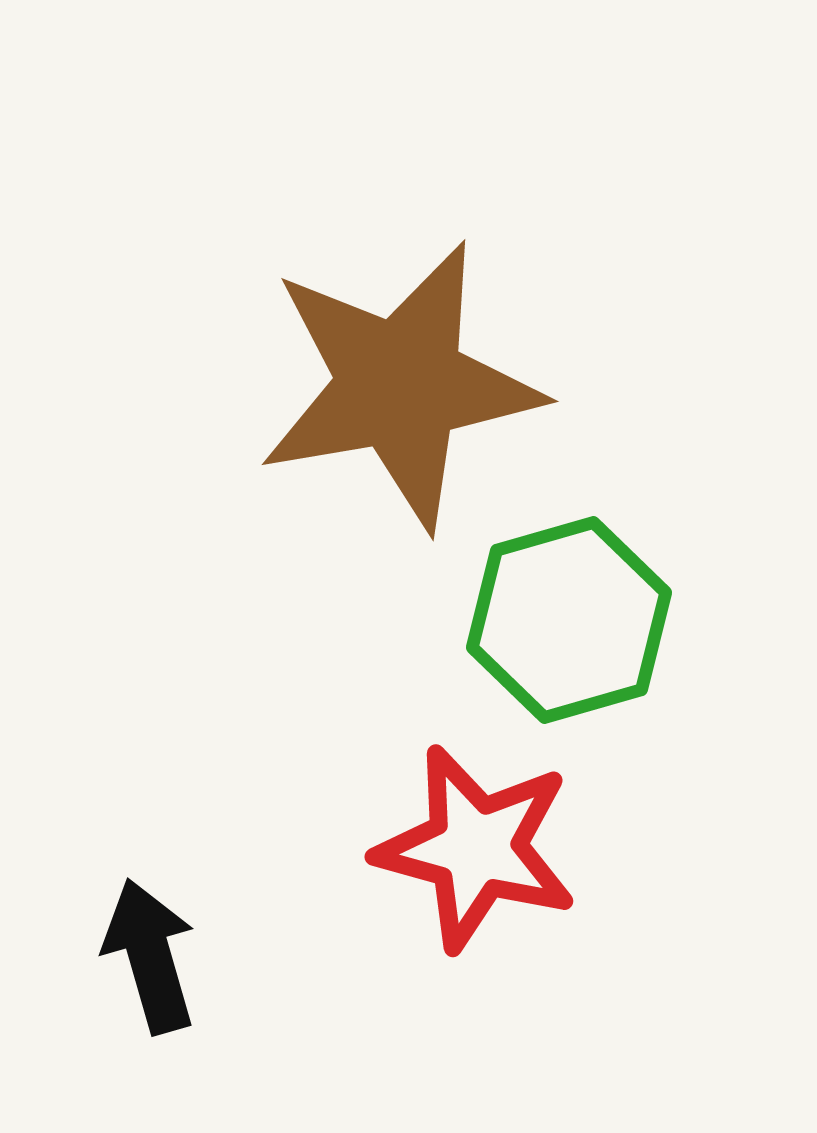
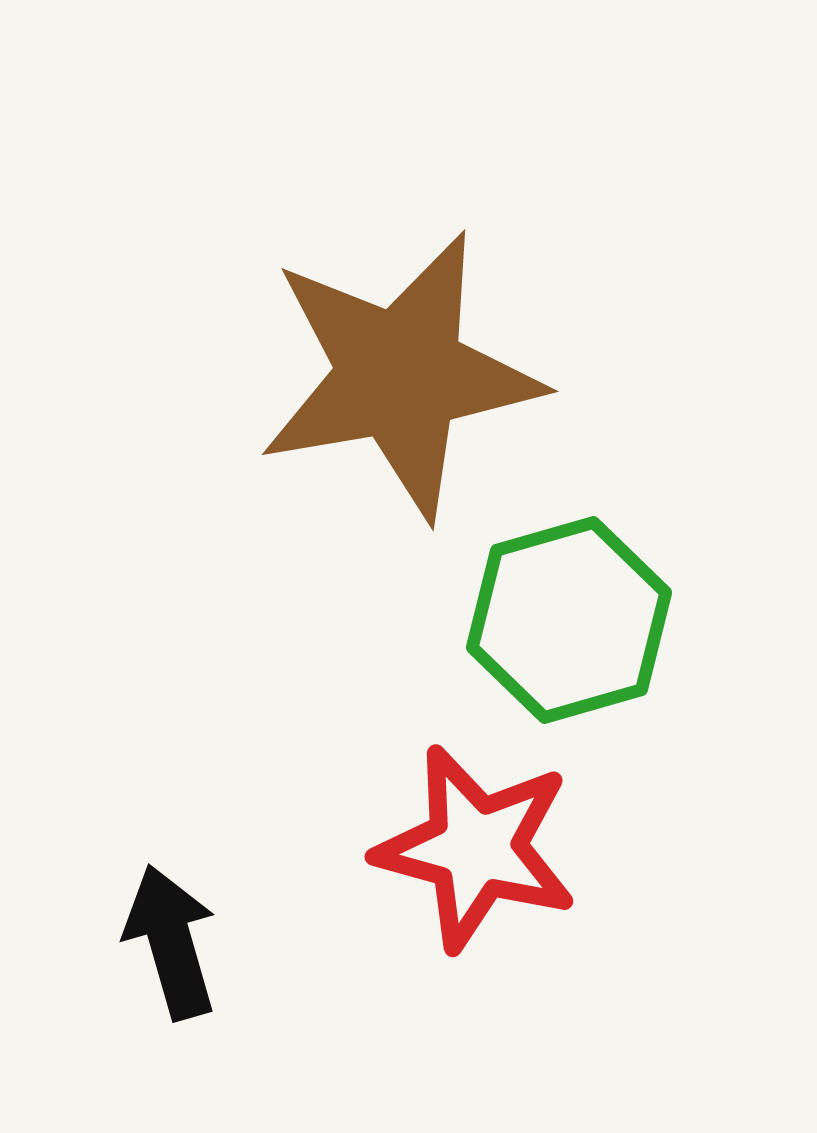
brown star: moved 10 px up
black arrow: moved 21 px right, 14 px up
